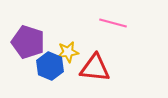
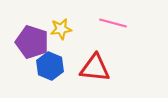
purple pentagon: moved 4 px right
yellow star: moved 7 px left, 23 px up
